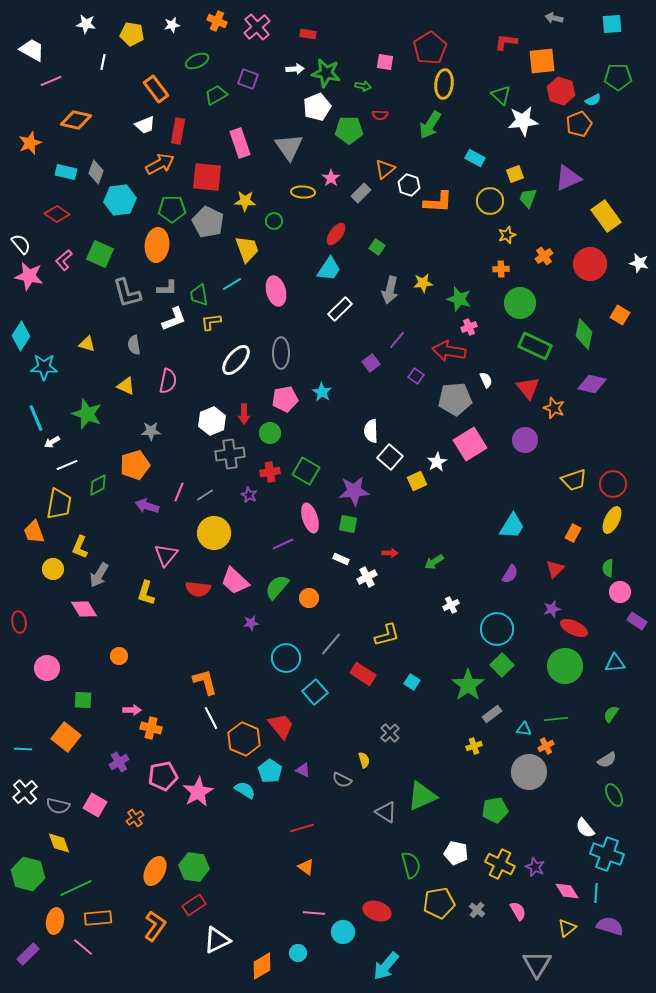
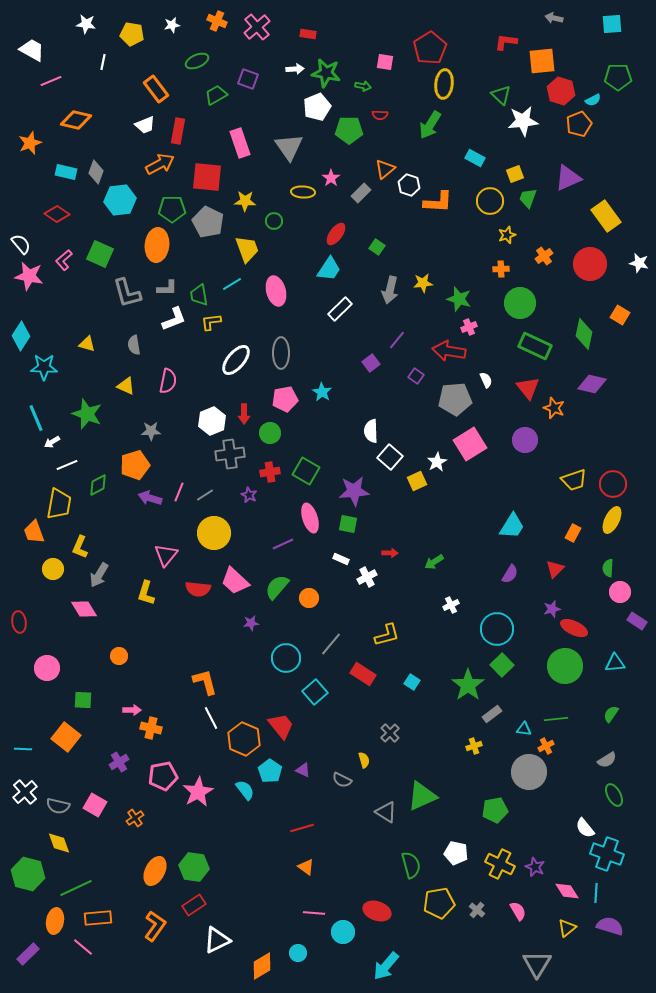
purple arrow at (147, 506): moved 3 px right, 8 px up
cyan semicircle at (245, 790): rotated 20 degrees clockwise
